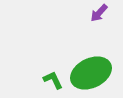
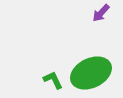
purple arrow: moved 2 px right
